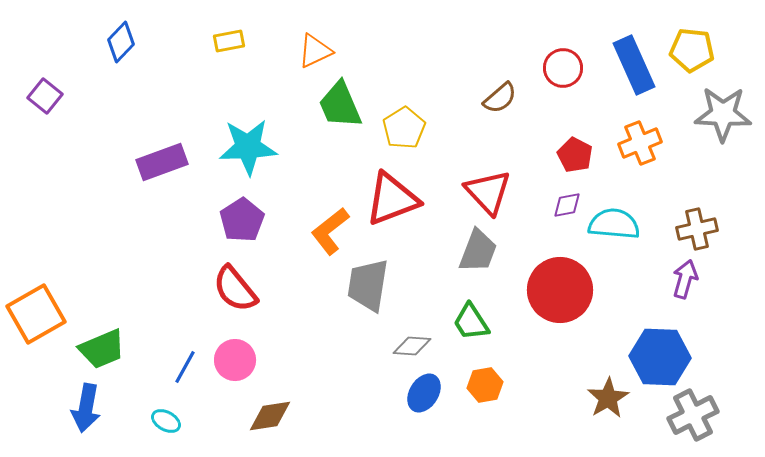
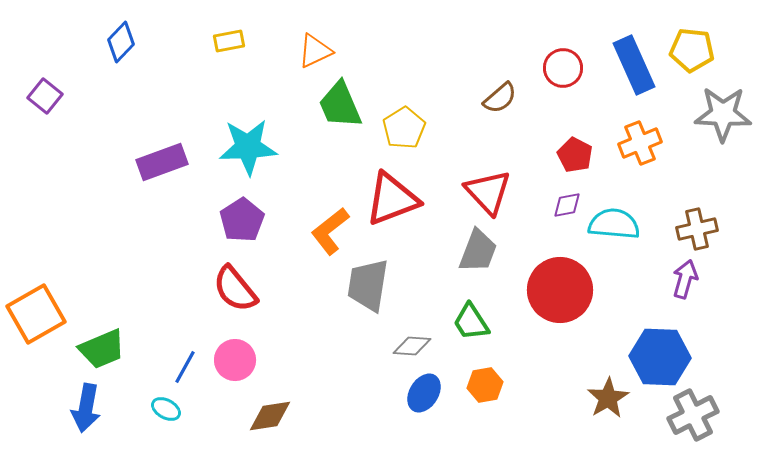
cyan ellipse at (166, 421): moved 12 px up
